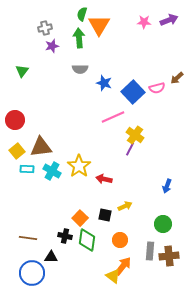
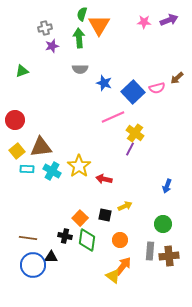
green triangle: rotated 32 degrees clockwise
yellow cross: moved 2 px up
blue circle: moved 1 px right, 8 px up
